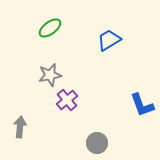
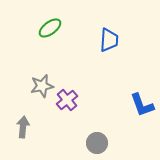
blue trapezoid: rotated 125 degrees clockwise
gray star: moved 8 px left, 11 px down
gray arrow: moved 3 px right
